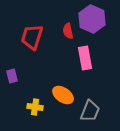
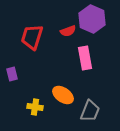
red semicircle: rotated 98 degrees counterclockwise
purple rectangle: moved 2 px up
